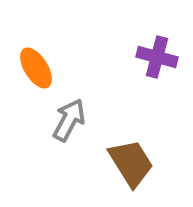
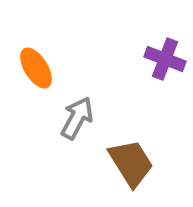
purple cross: moved 8 px right, 2 px down; rotated 6 degrees clockwise
gray arrow: moved 8 px right, 2 px up
